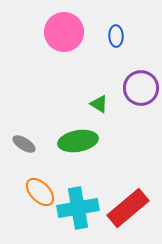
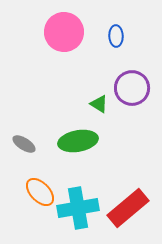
purple circle: moved 9 px left
